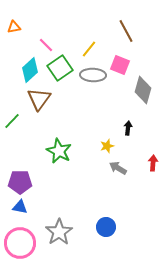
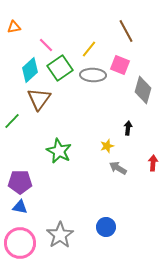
gray star: moved 1 px right, 3 px down
